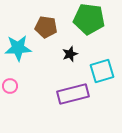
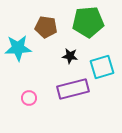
green pentagon: moved 1 px left, 3 px down; rotated 12 degrees counterclockwise
black star: moved 2 px down; rotated 28 degrees clockwise
cyan square: moved 4 px up
pink circle: moved 19 px right, 12 px down
purple rectangle: moved 5 px up
